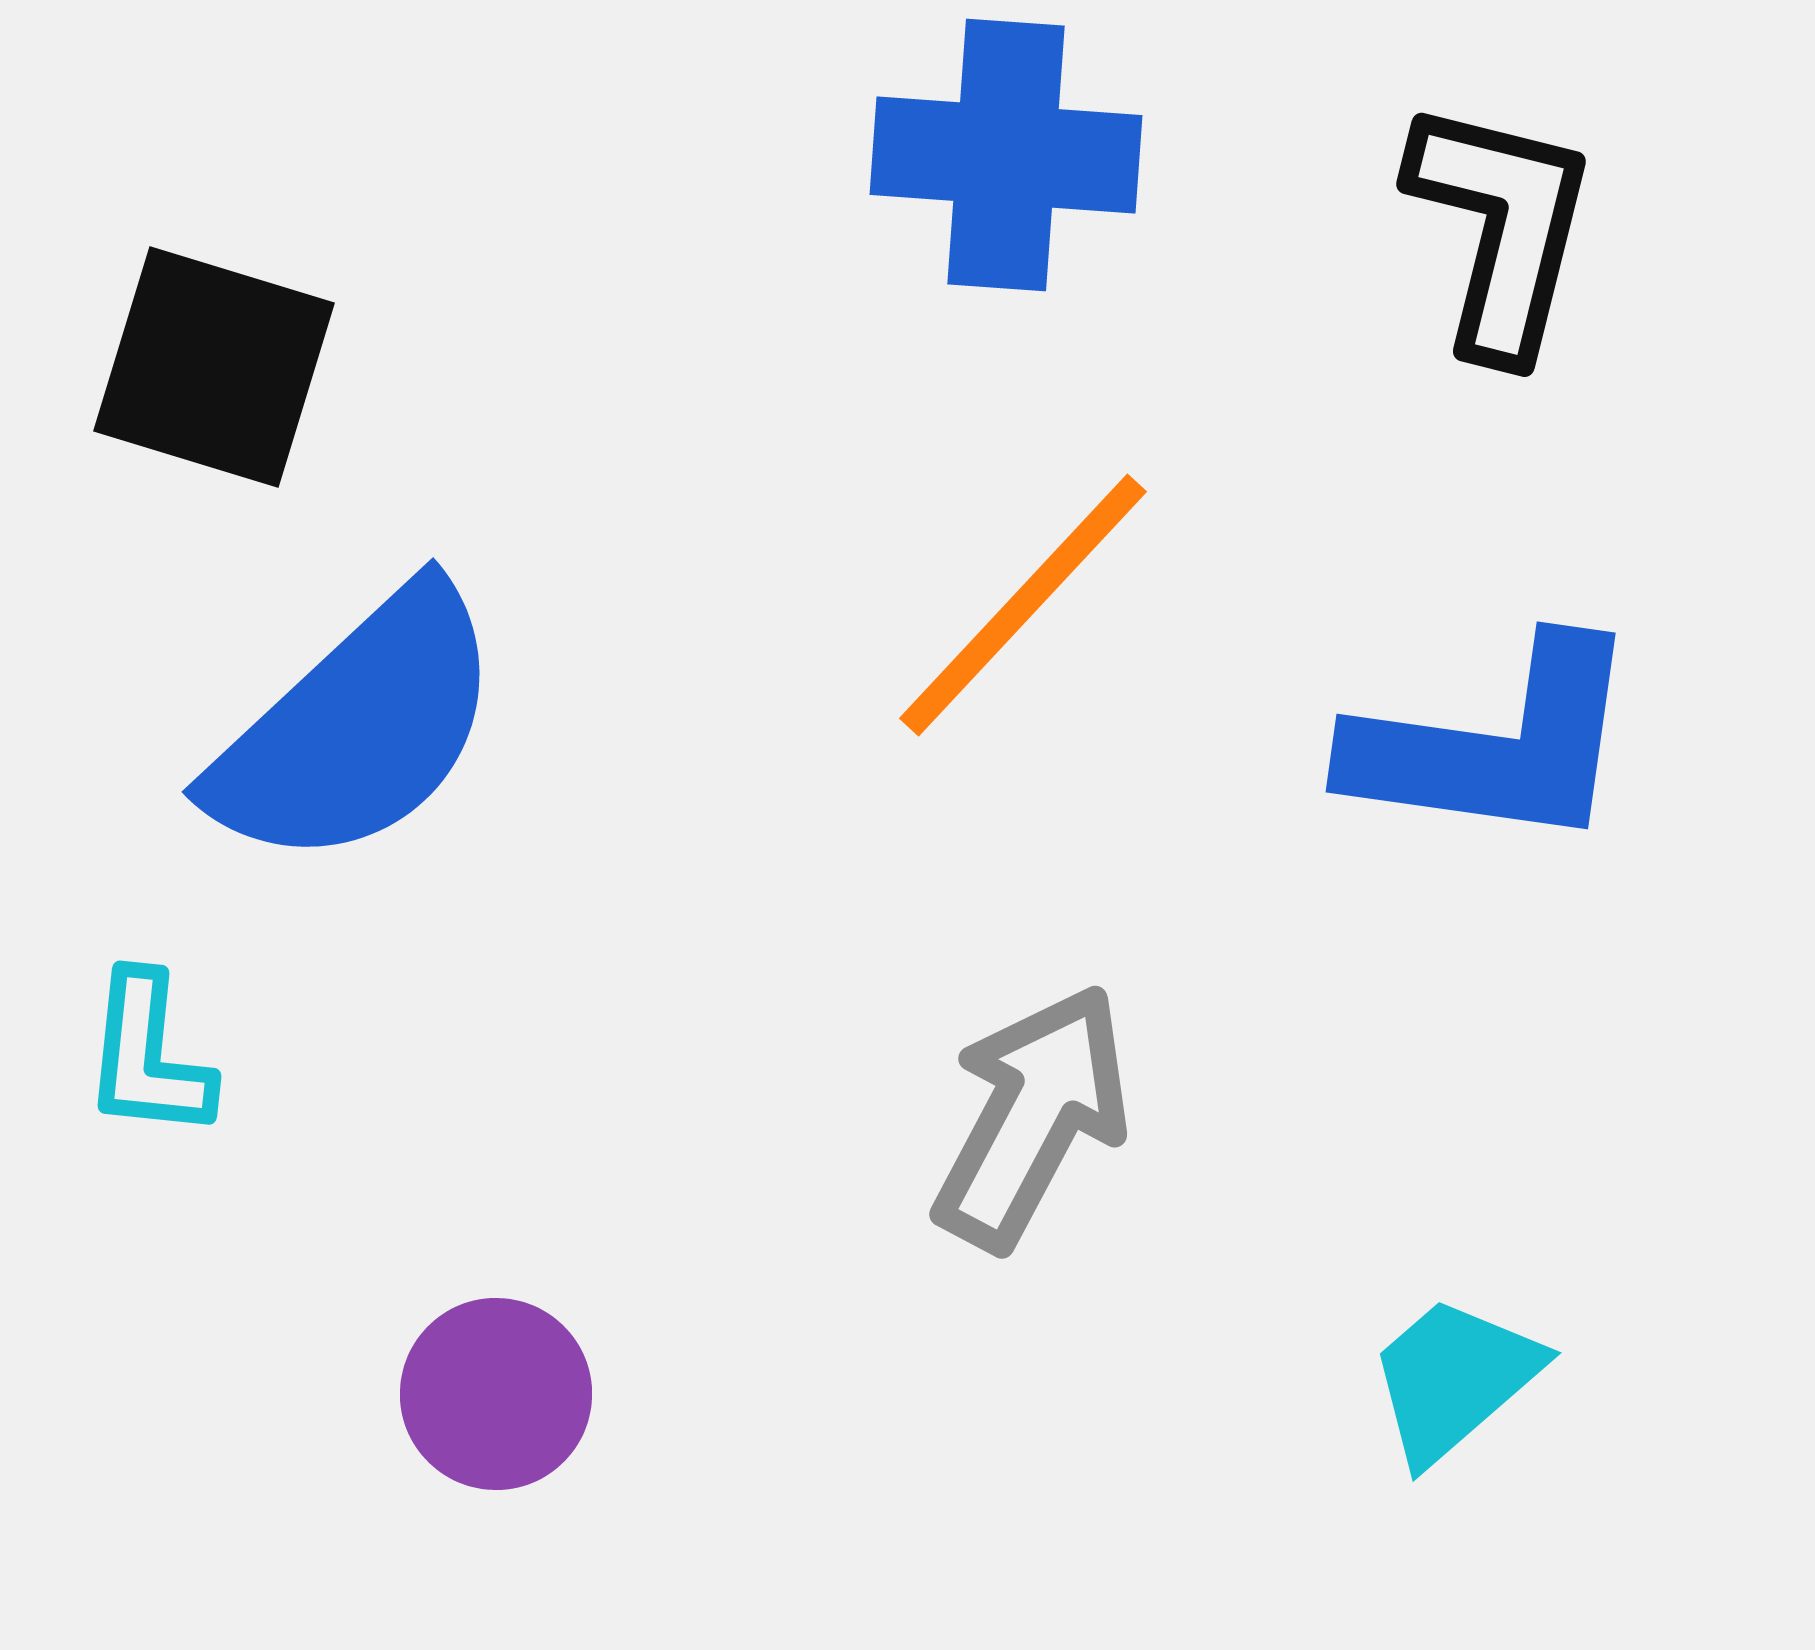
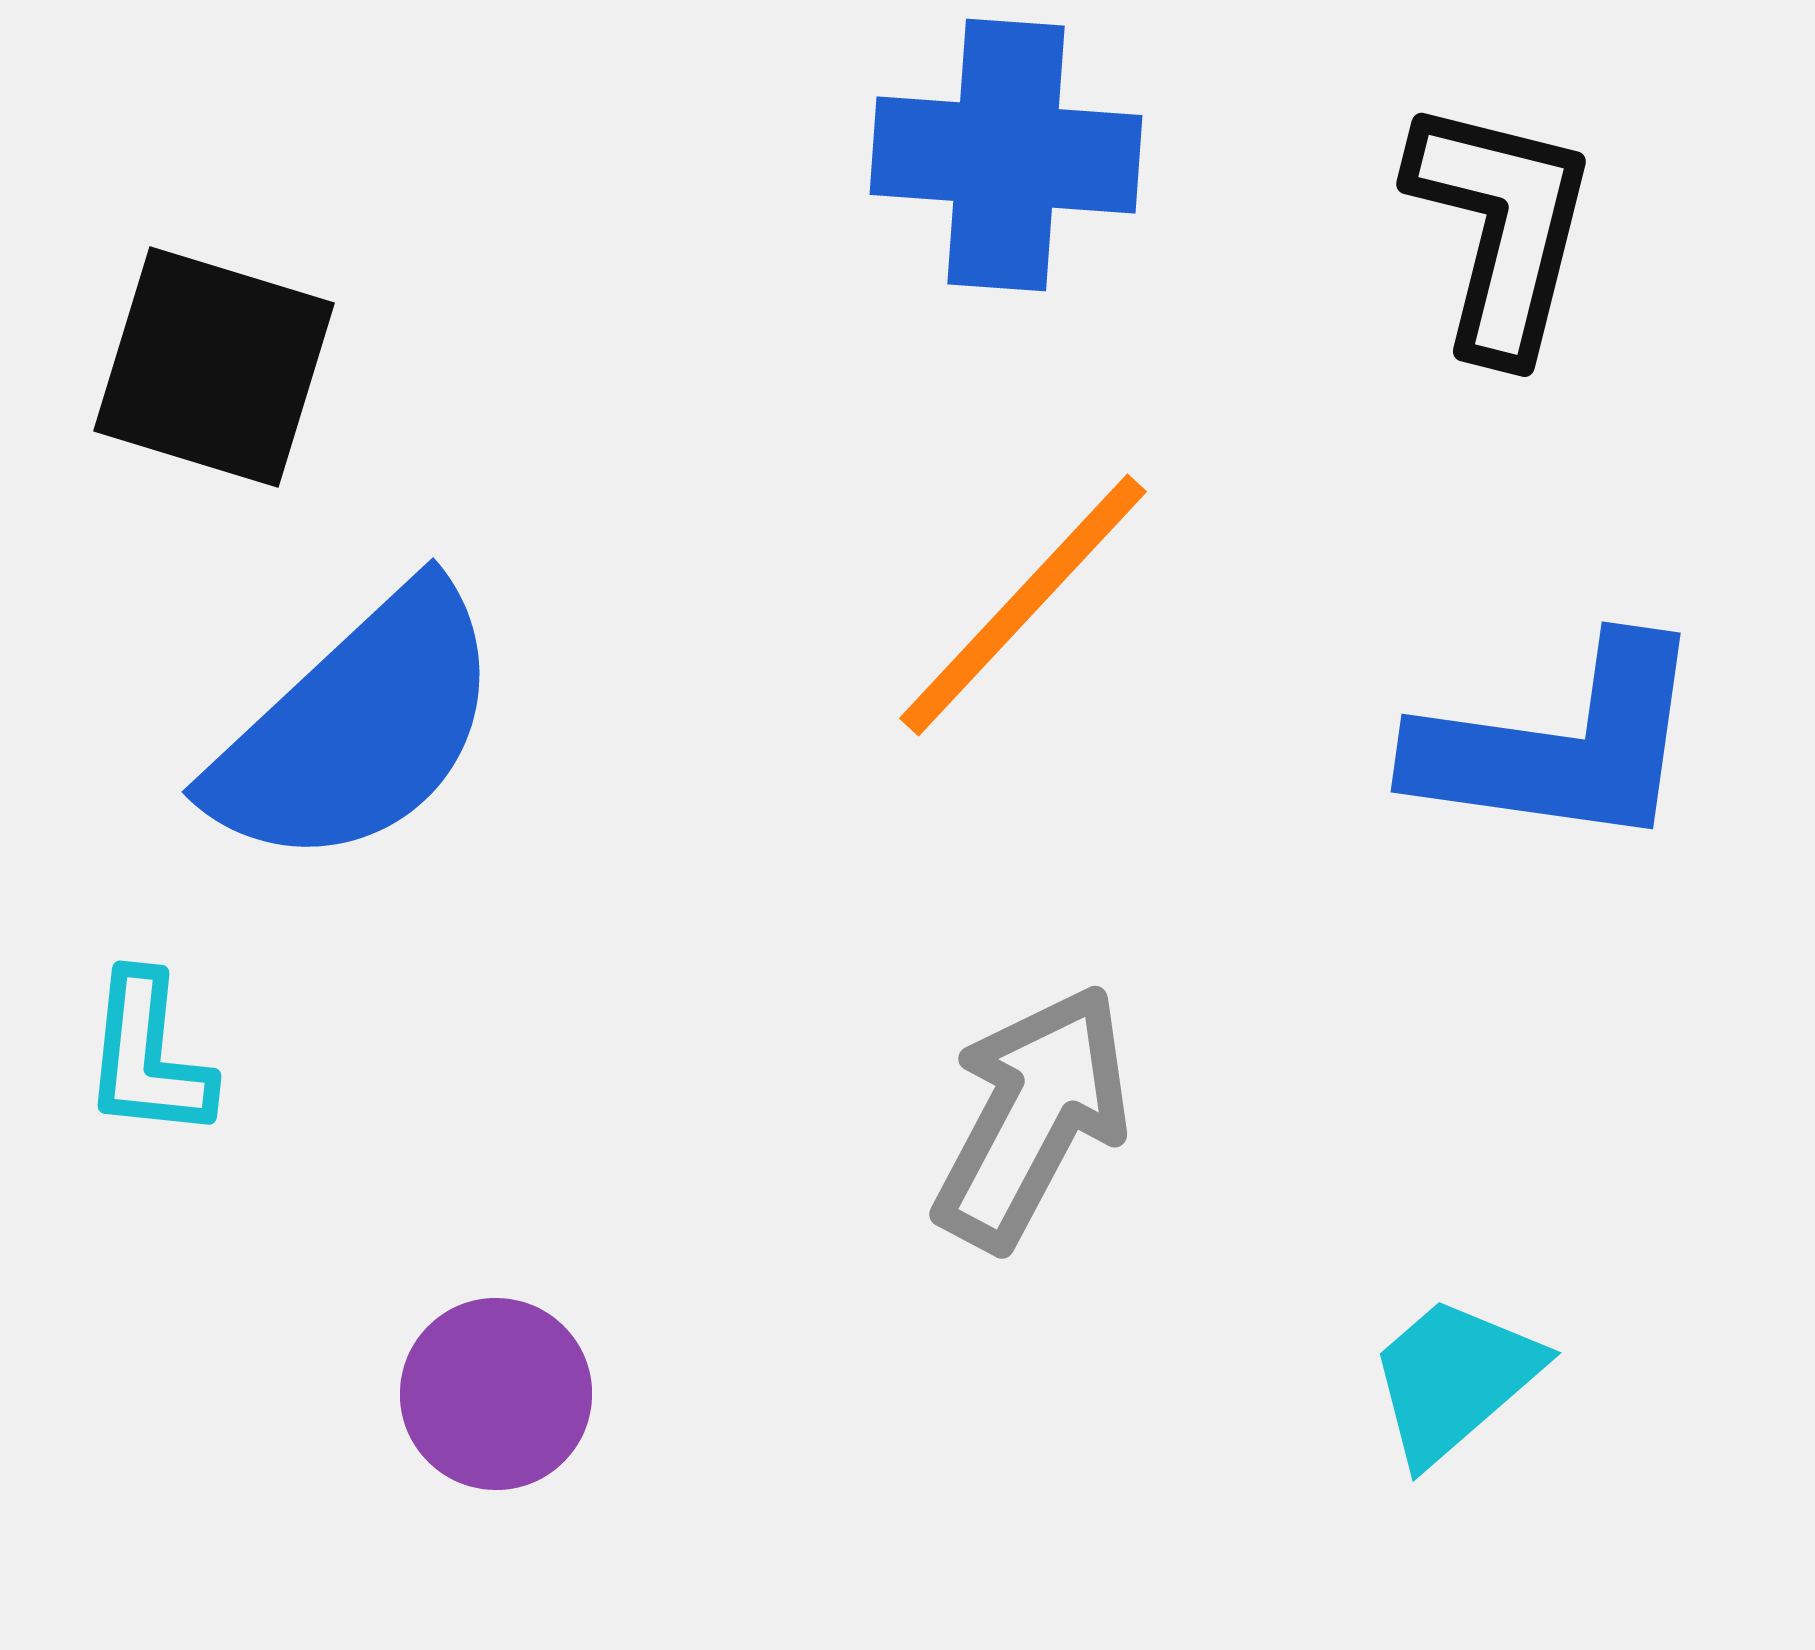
blue L-shape: moved 65 px right
